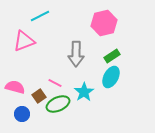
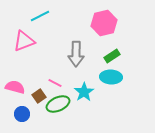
cyan ellipse: rotated 65 degrees clockwise
